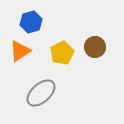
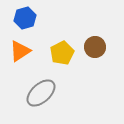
blue hexagon: moved 6 px left, 4 px up
